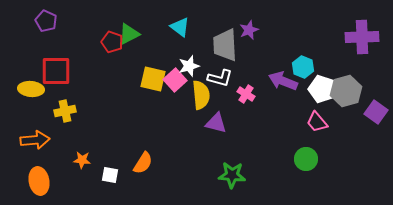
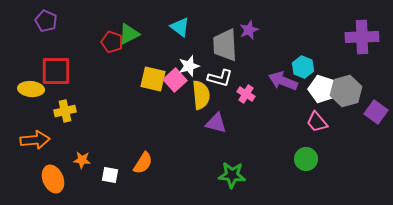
orange ellipse: moved 14 px right, 2 px up; rotated 12 degrees counterclockwise
